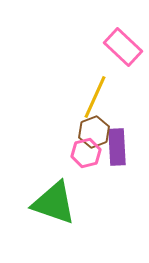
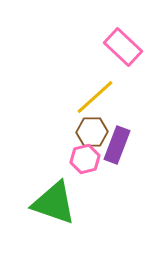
yellow line: rotated 24 degrees clockwise
brown hexagon: moved 2 px left; rotated 20 degrees clockwise
purple rectangle: moved 2 px up; rotated 24 degrees clockwise
pink hexagon: moved 1 px left, 6 px down
